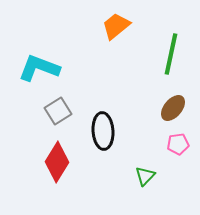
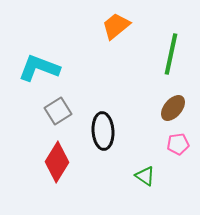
green triangle: rotated 40 degrees counterclockwise
